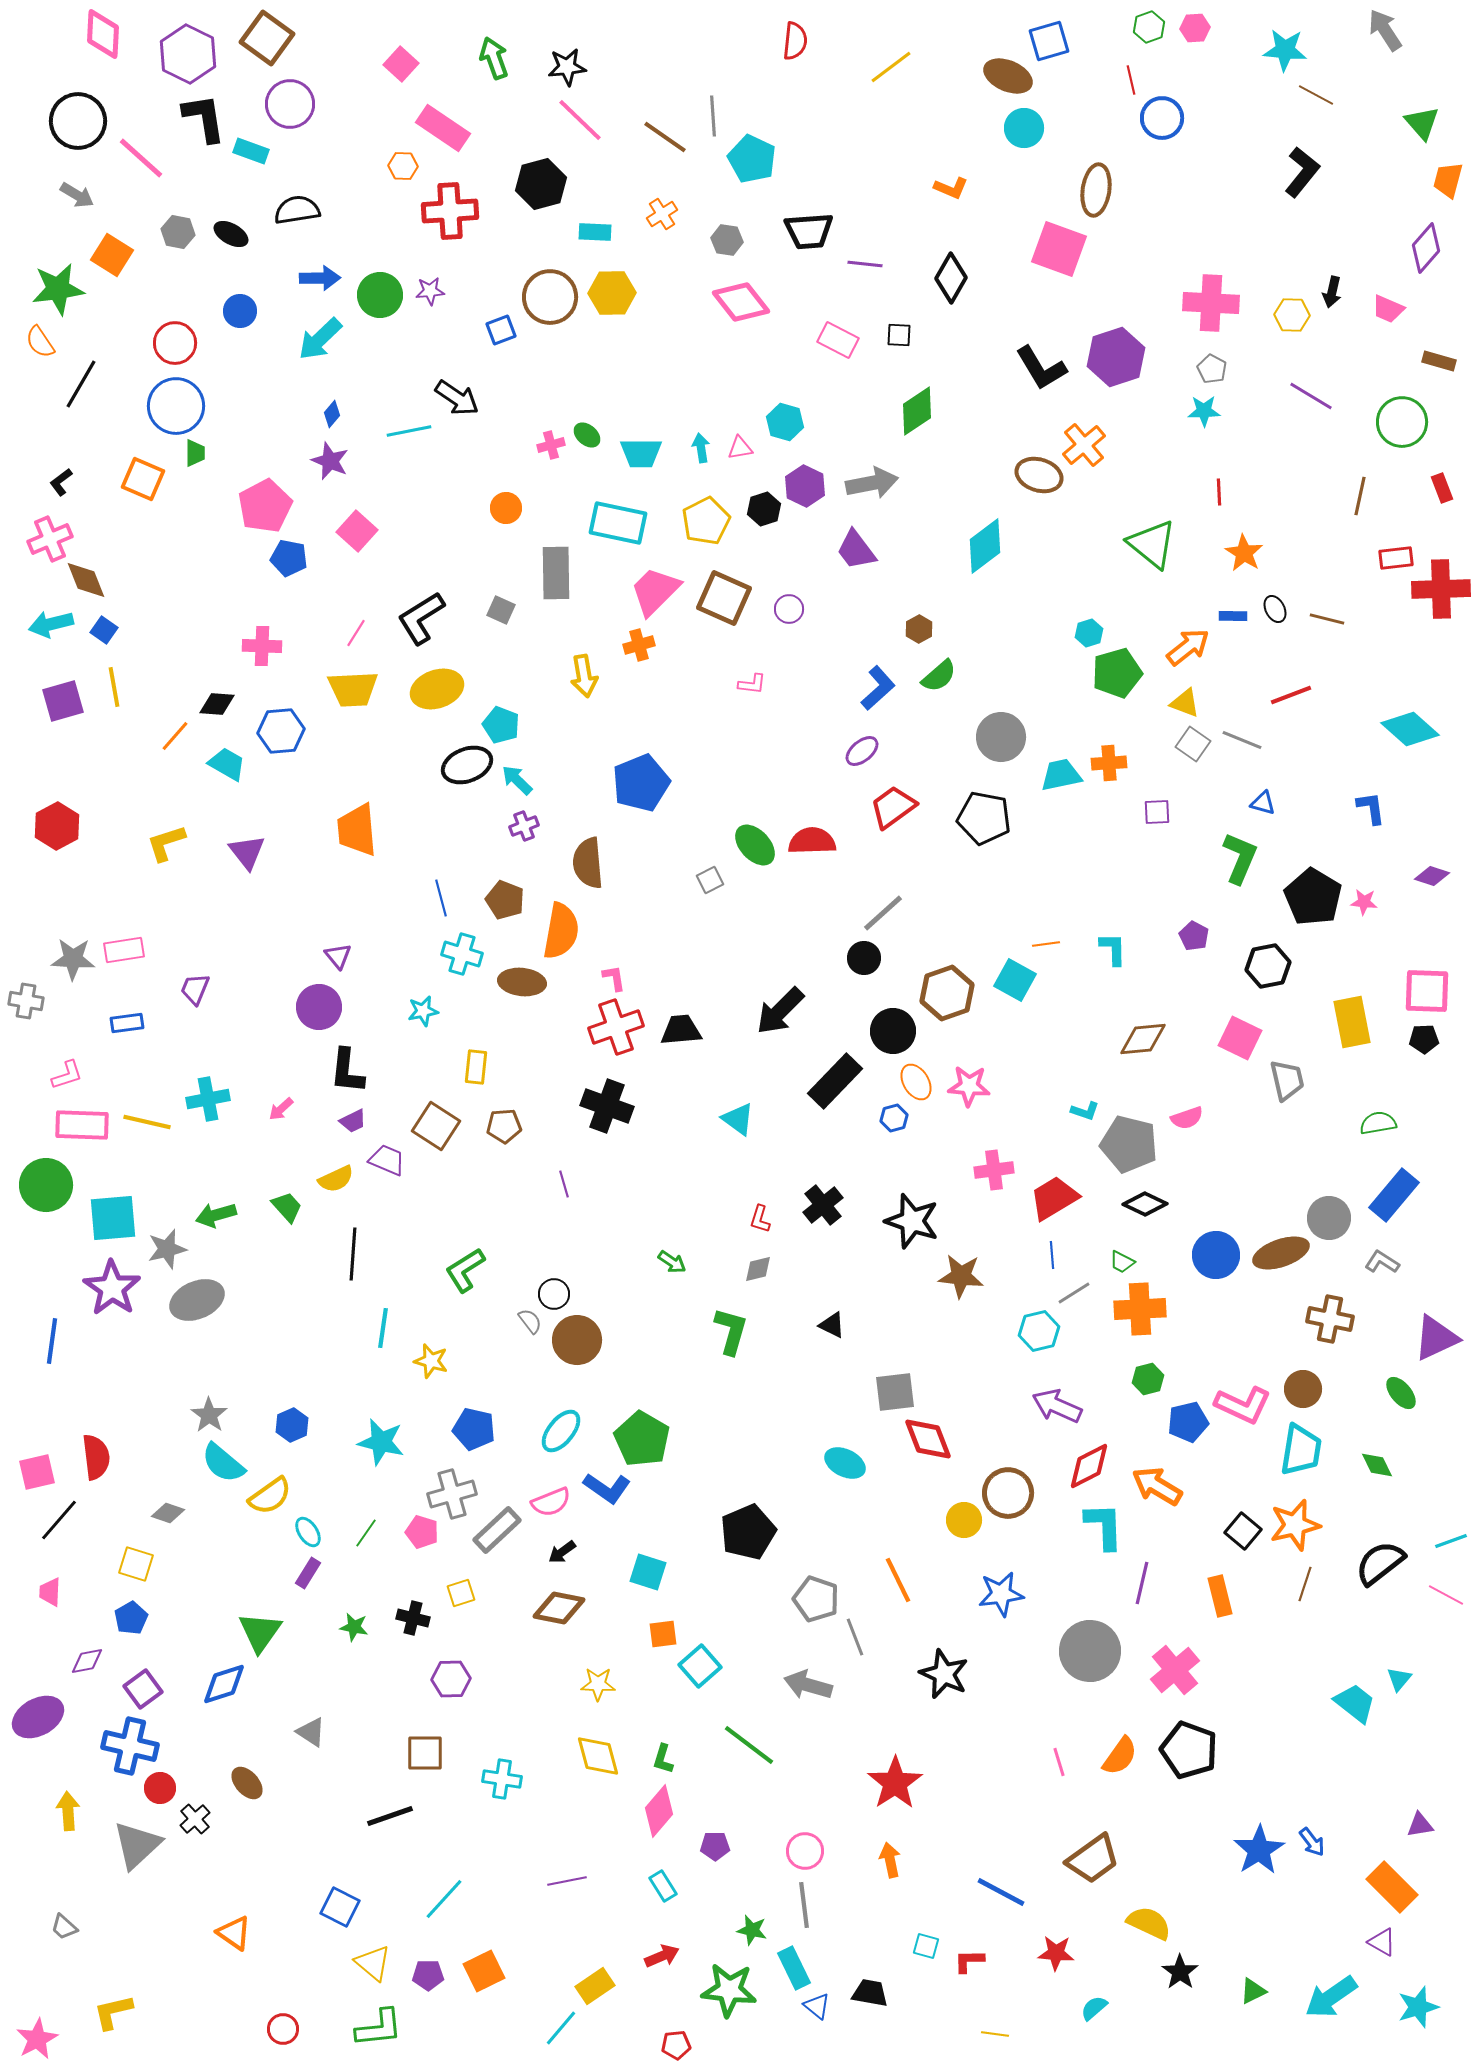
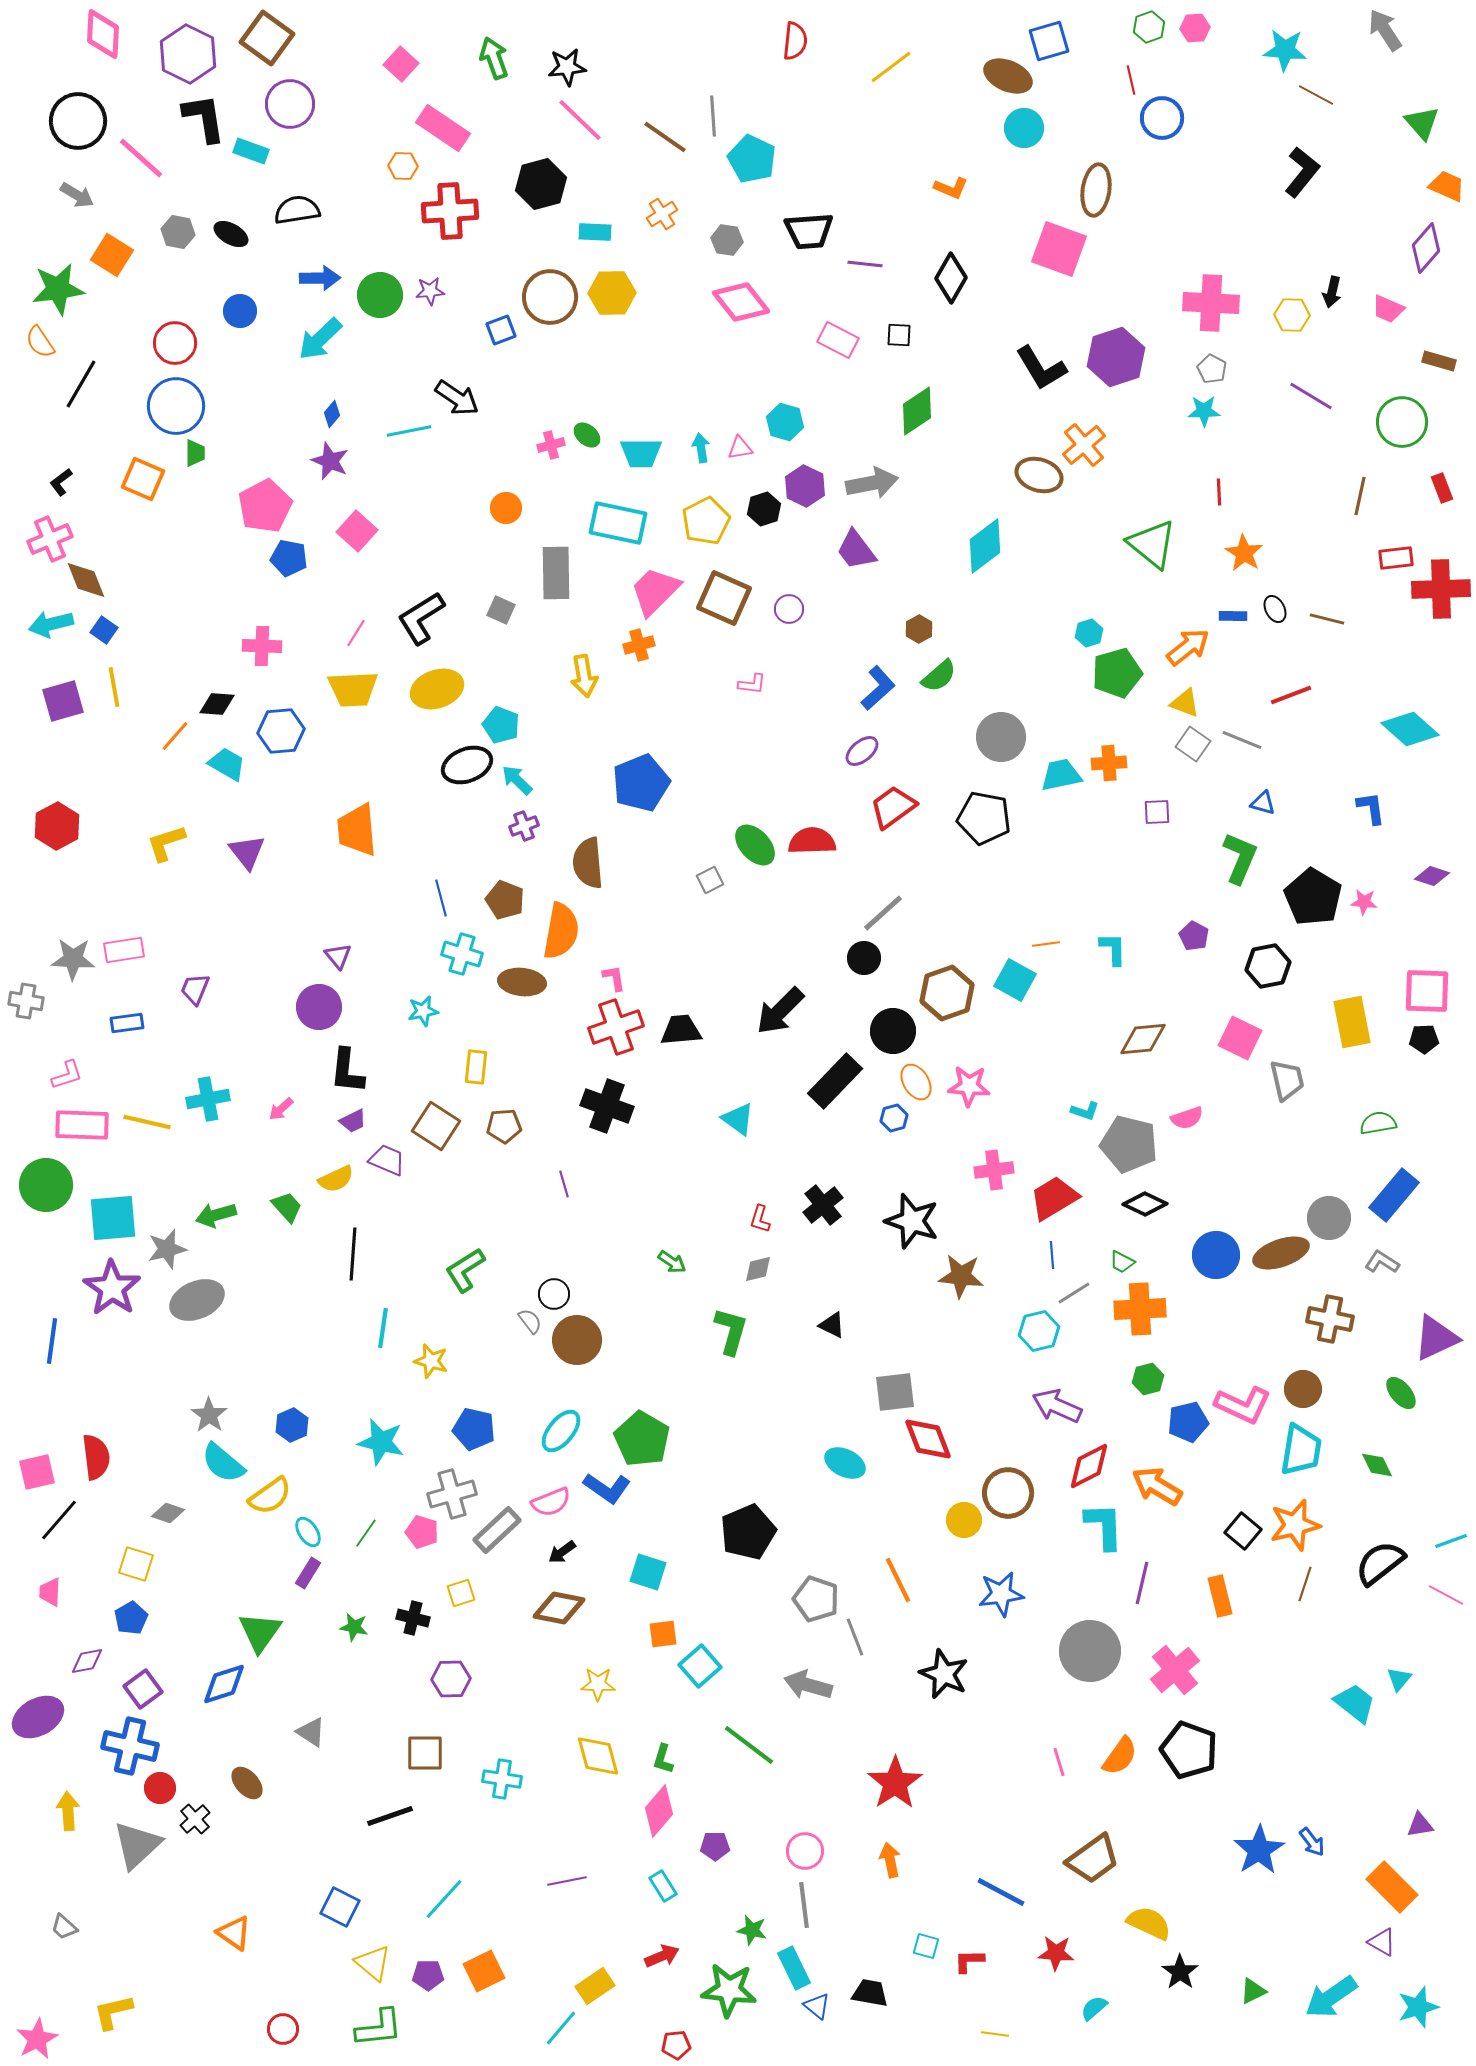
orange trapezoid at (1448, 180): moved 1 px left, 6 px down; rotated 99 degrees clockwise
